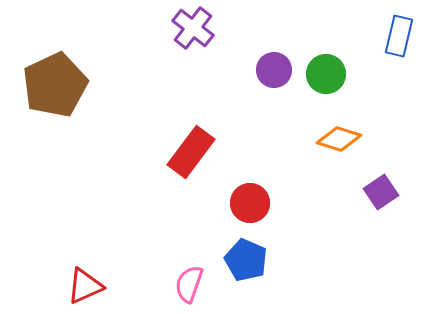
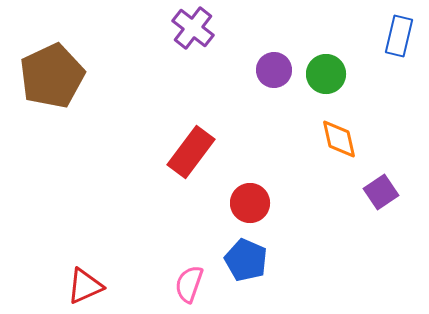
brown pentagon: moved 3 px left, 9 px up
orange diamond: rotated 60 degrees clockwise
